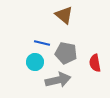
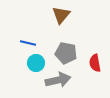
brown triangle: moved 3 px left; rotated 30 degrees clockwise
blue line: moved 14 px left
cyan circle: moved 1 px right, 1 px down
